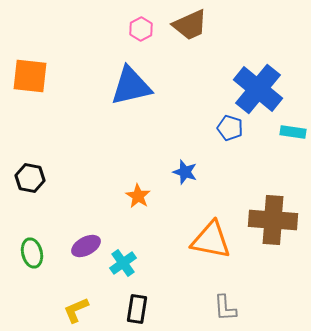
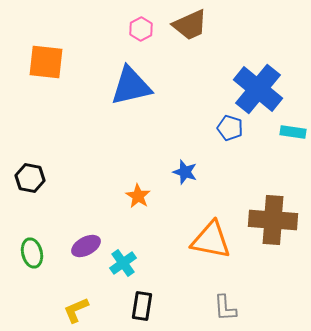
orange square: moved 16 px right, 14 px up
black rectangle: moved 5 px right, 3 px up
